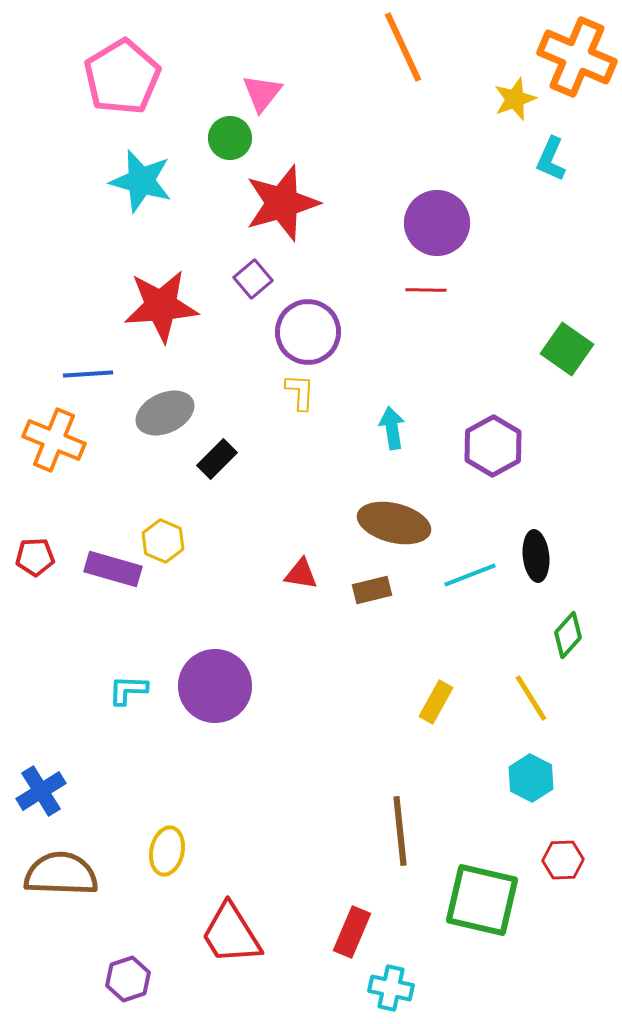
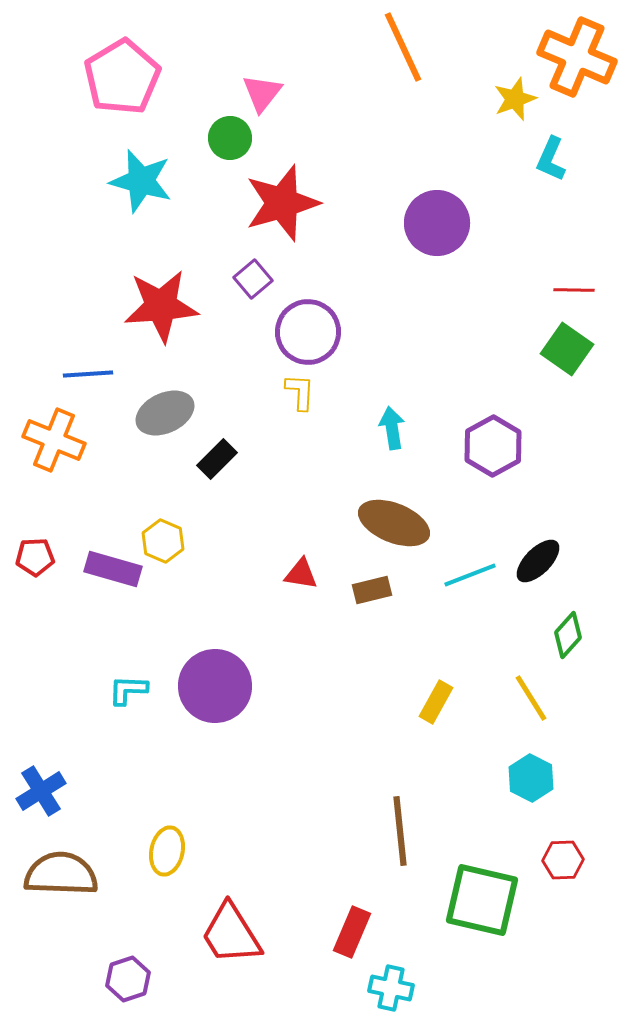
red line at (426, 290): moved 148 px right
brown ellipse at (394, 523): rotated 8 degrees clockwise
black ellipse at (536, 556): moved 2 px right, 5 px down; rotated 51 degrees clockwise
